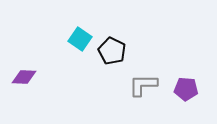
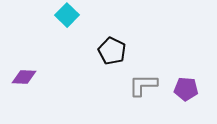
cyan square: moved 13 px left, 24 px up; rotated 10 degrees clockwise
